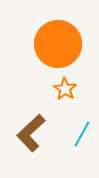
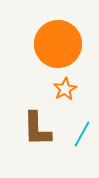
orange star: rotated 10 degrees clockwise
brown L-shape: moved 6 px right, 4 px up; rotated 48 degrees counterclockwise
